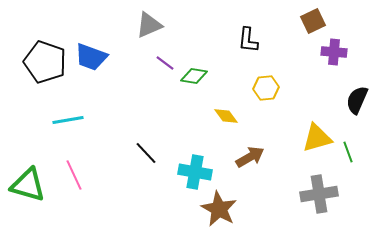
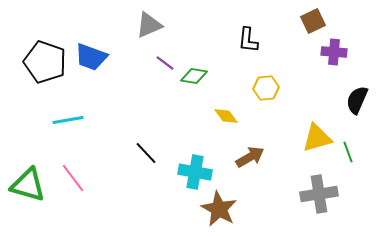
pink line: moved 1 px left, 3 px down; rotated 12 degrees counterclockwise
